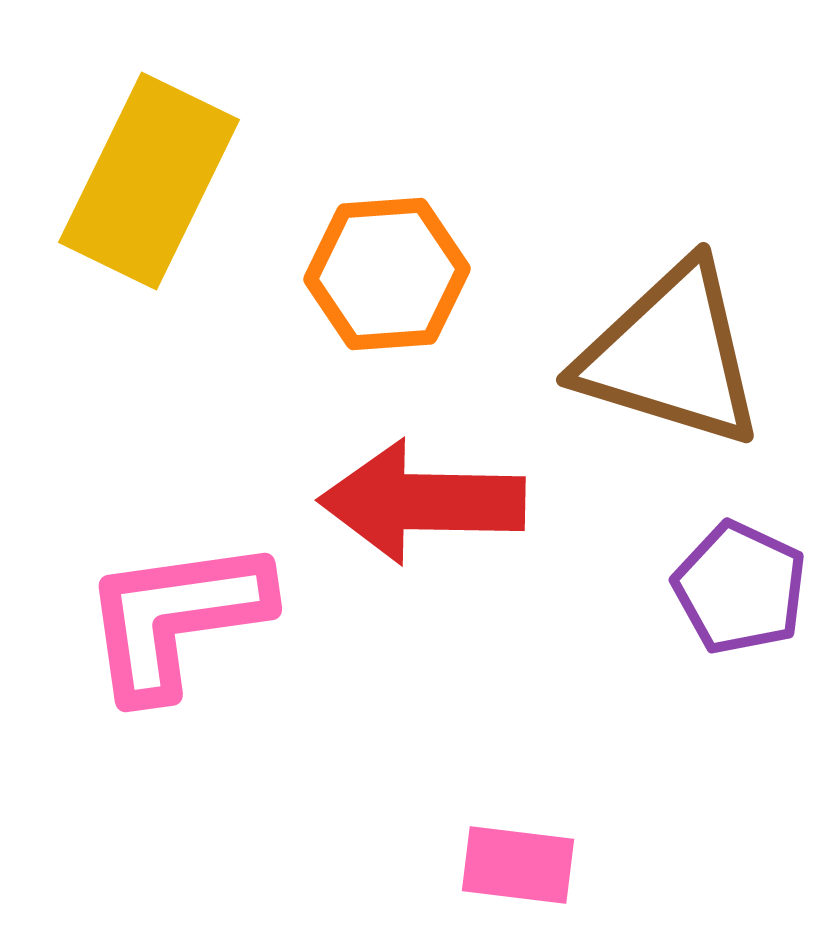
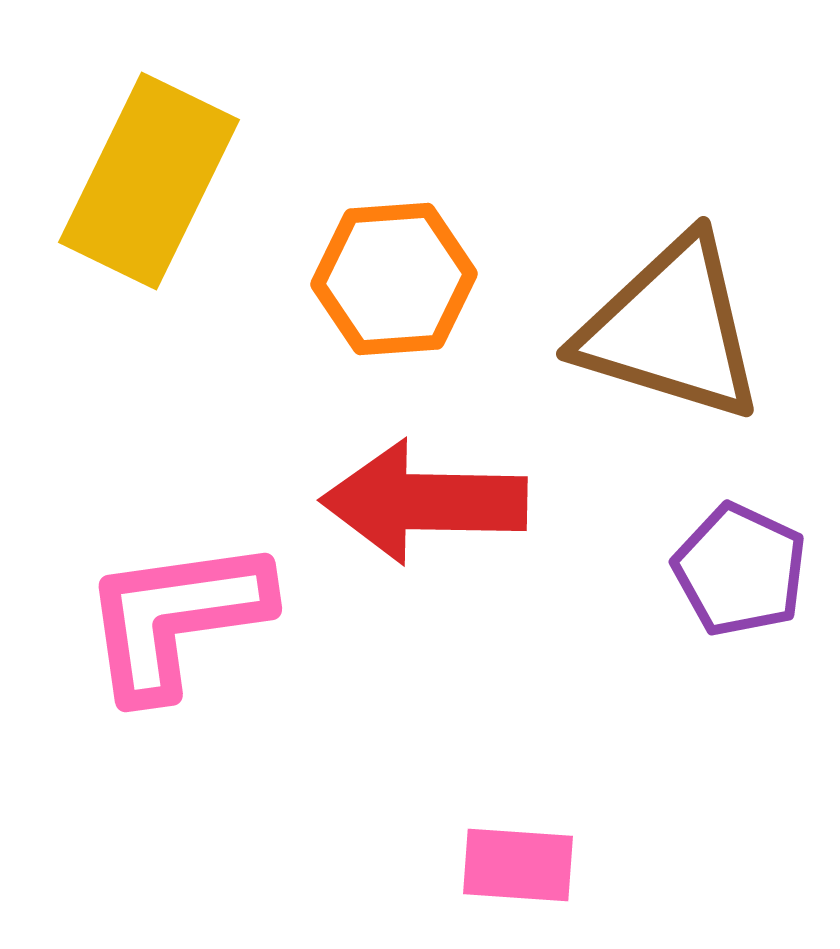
orange hexagon: moved 7 px right, 5 px down
brown triangle: moved 26 px up
red arrow: moved 2 px right
purple pentagon: moved 18 px up
pink rectangle: rotated 3 degrees counterclockwise
